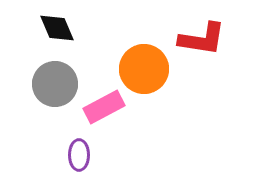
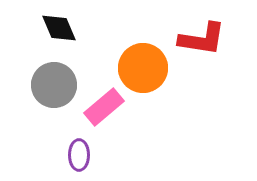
black diamond: moved 2 px right
orange circle: moved 1 px left, 1 px up
gray circle: moved 1 px left, 1 px down
pink rectangle: rotated 12 degrees counterclockwise
